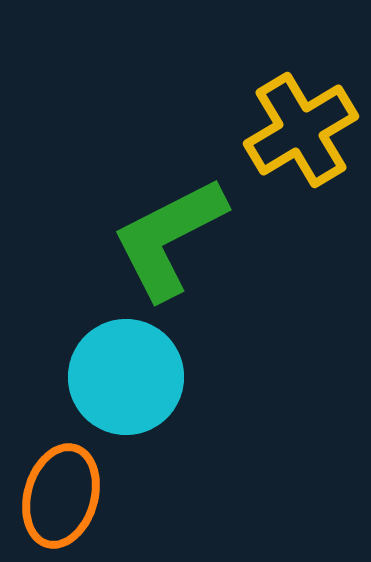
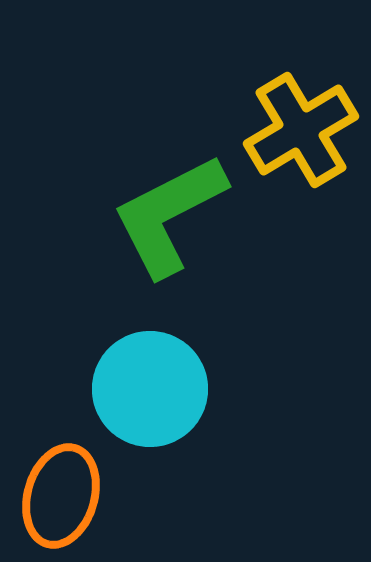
green L-shape: moved 23 px up
cyan circle: moved 24 px right, 12 px down
